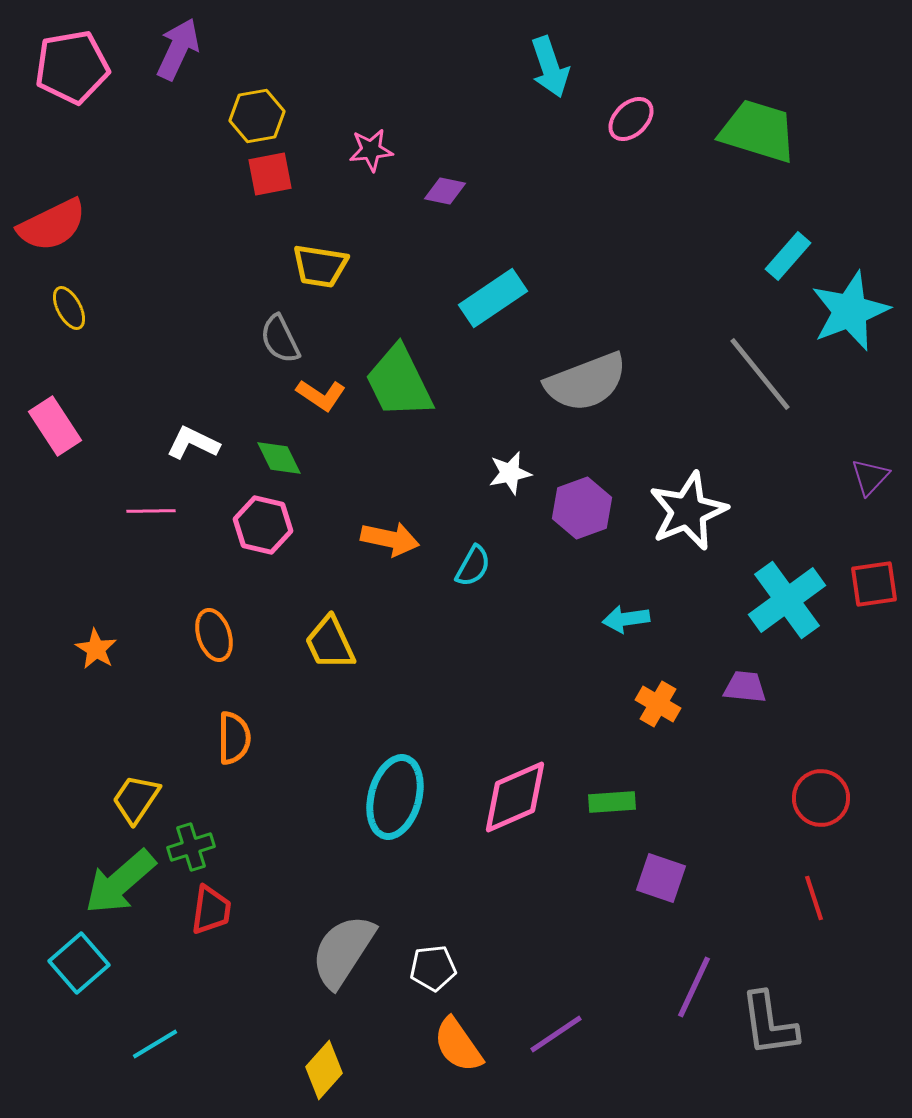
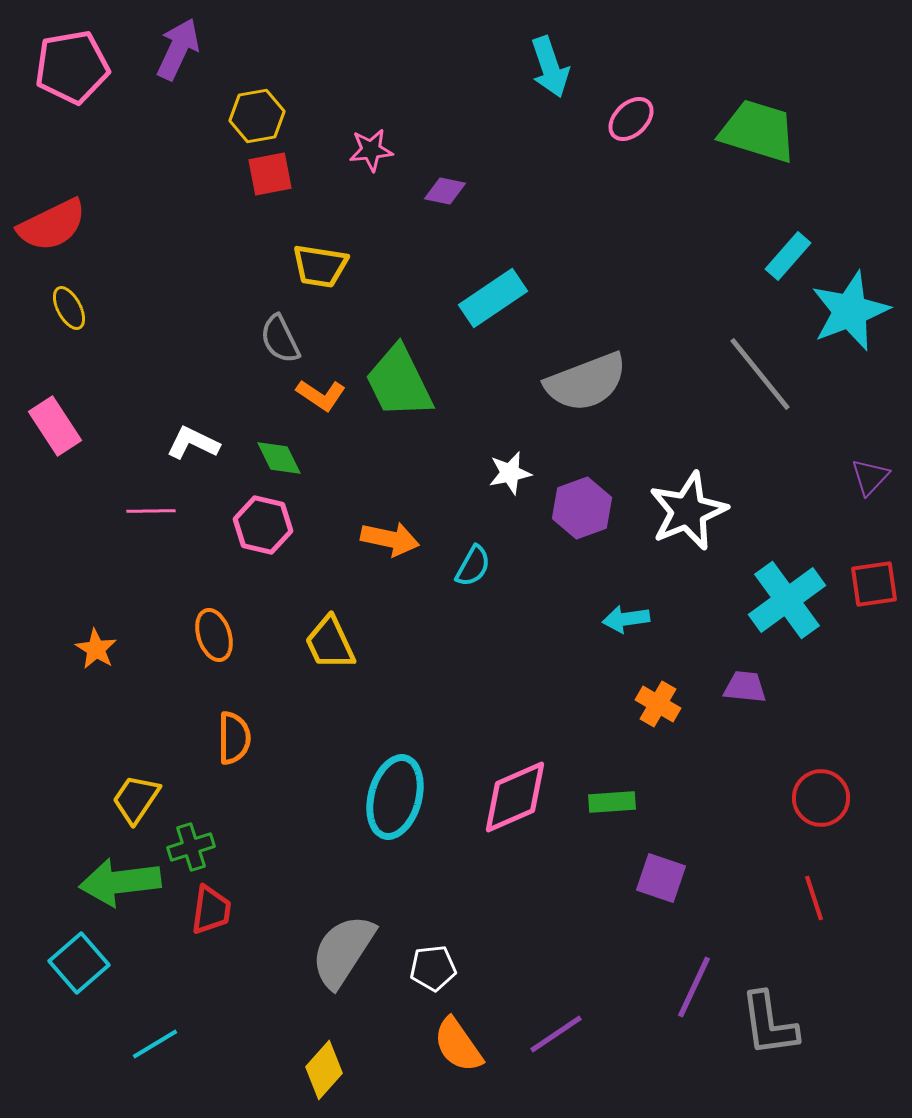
green arrow at (120, 882): rotated 34 degrees clockwise
